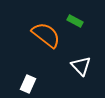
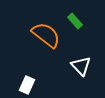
green rectangle: rotated 21 degrees clockwise
white rectangle: moved 1 px left, 1 px down
